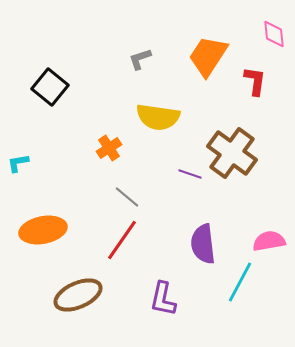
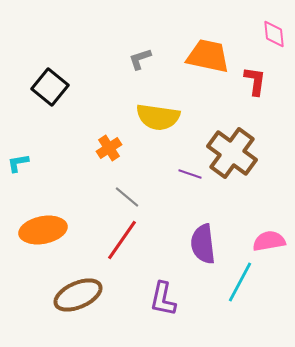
orange trapezoid: rotated 69 degrees clockwise
